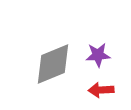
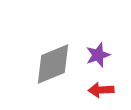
purple star: rotated 15 degrees counterclockwise
